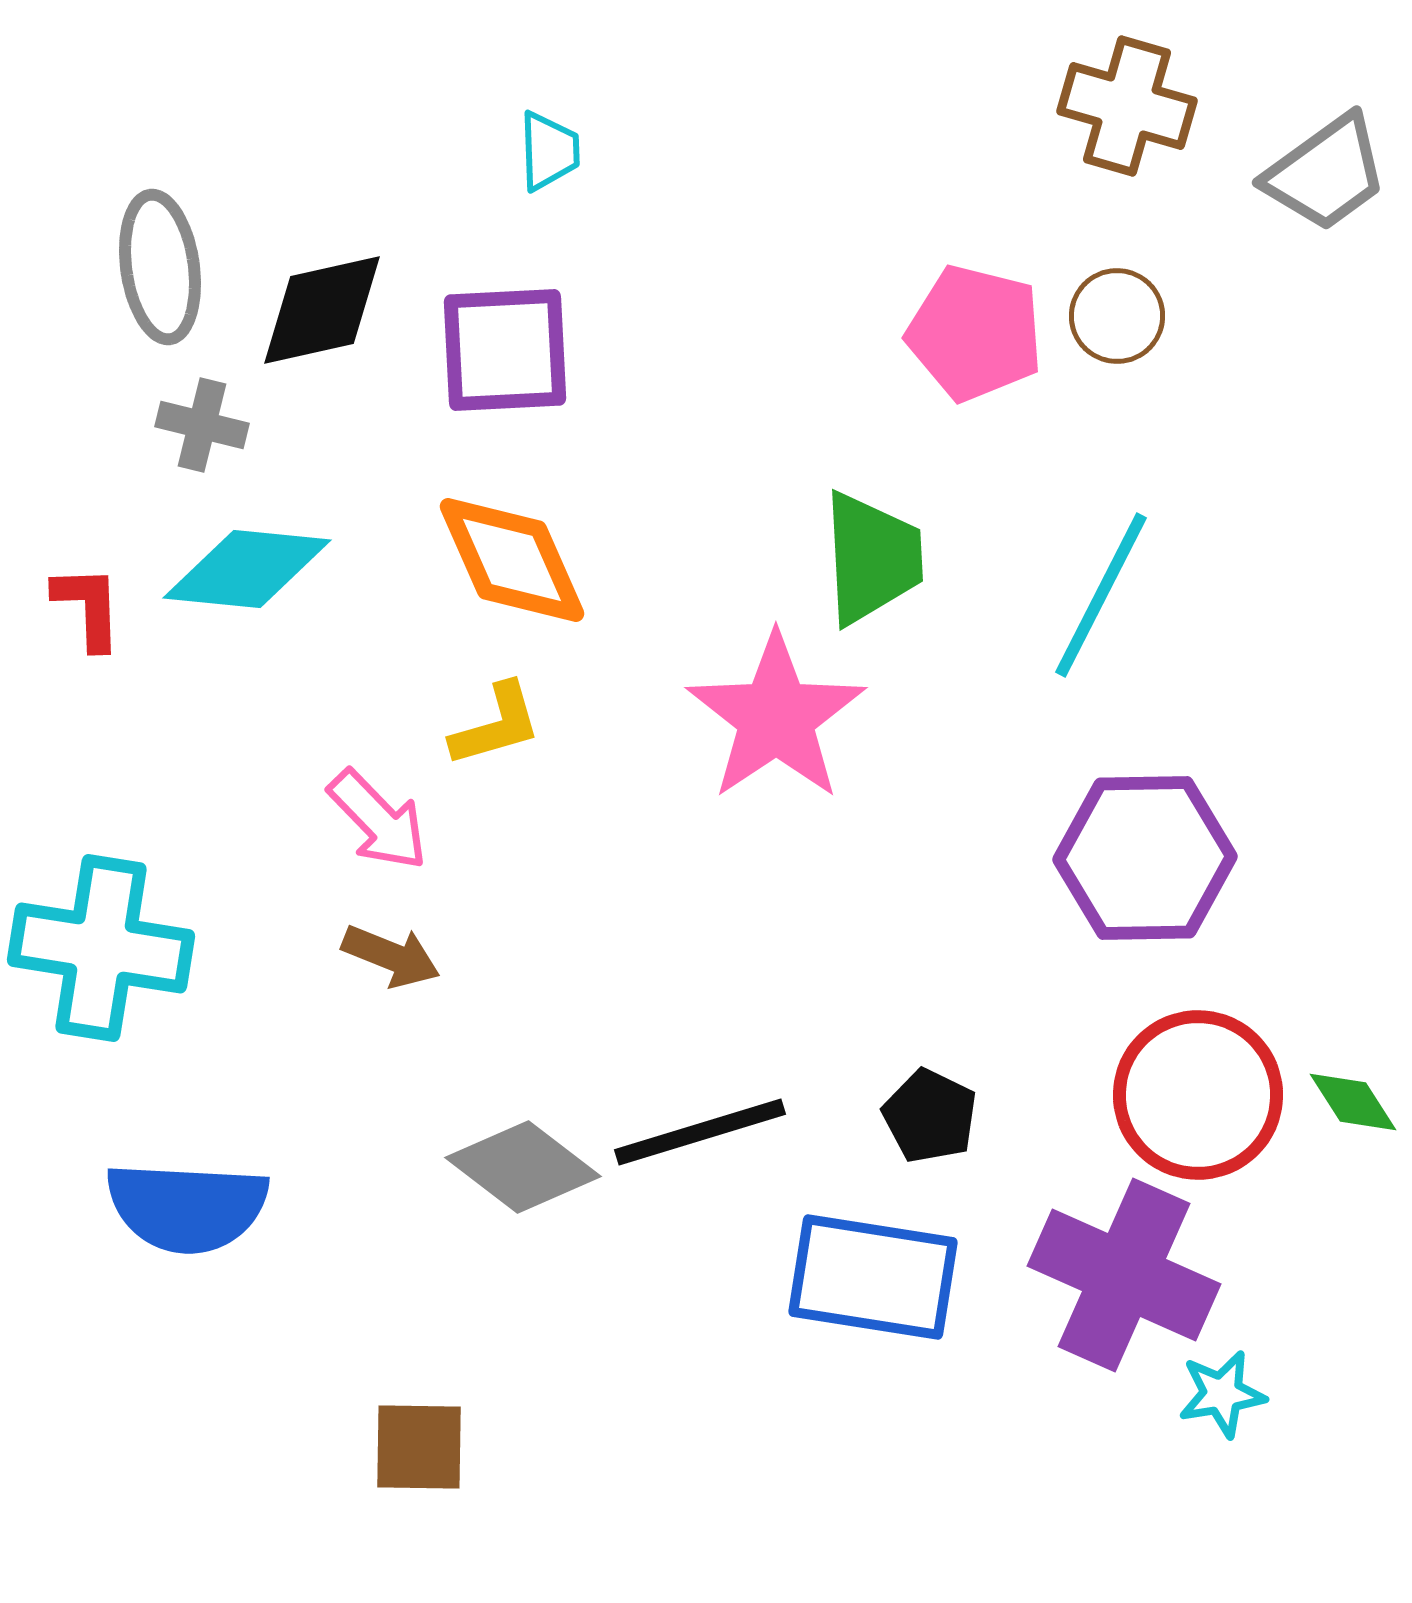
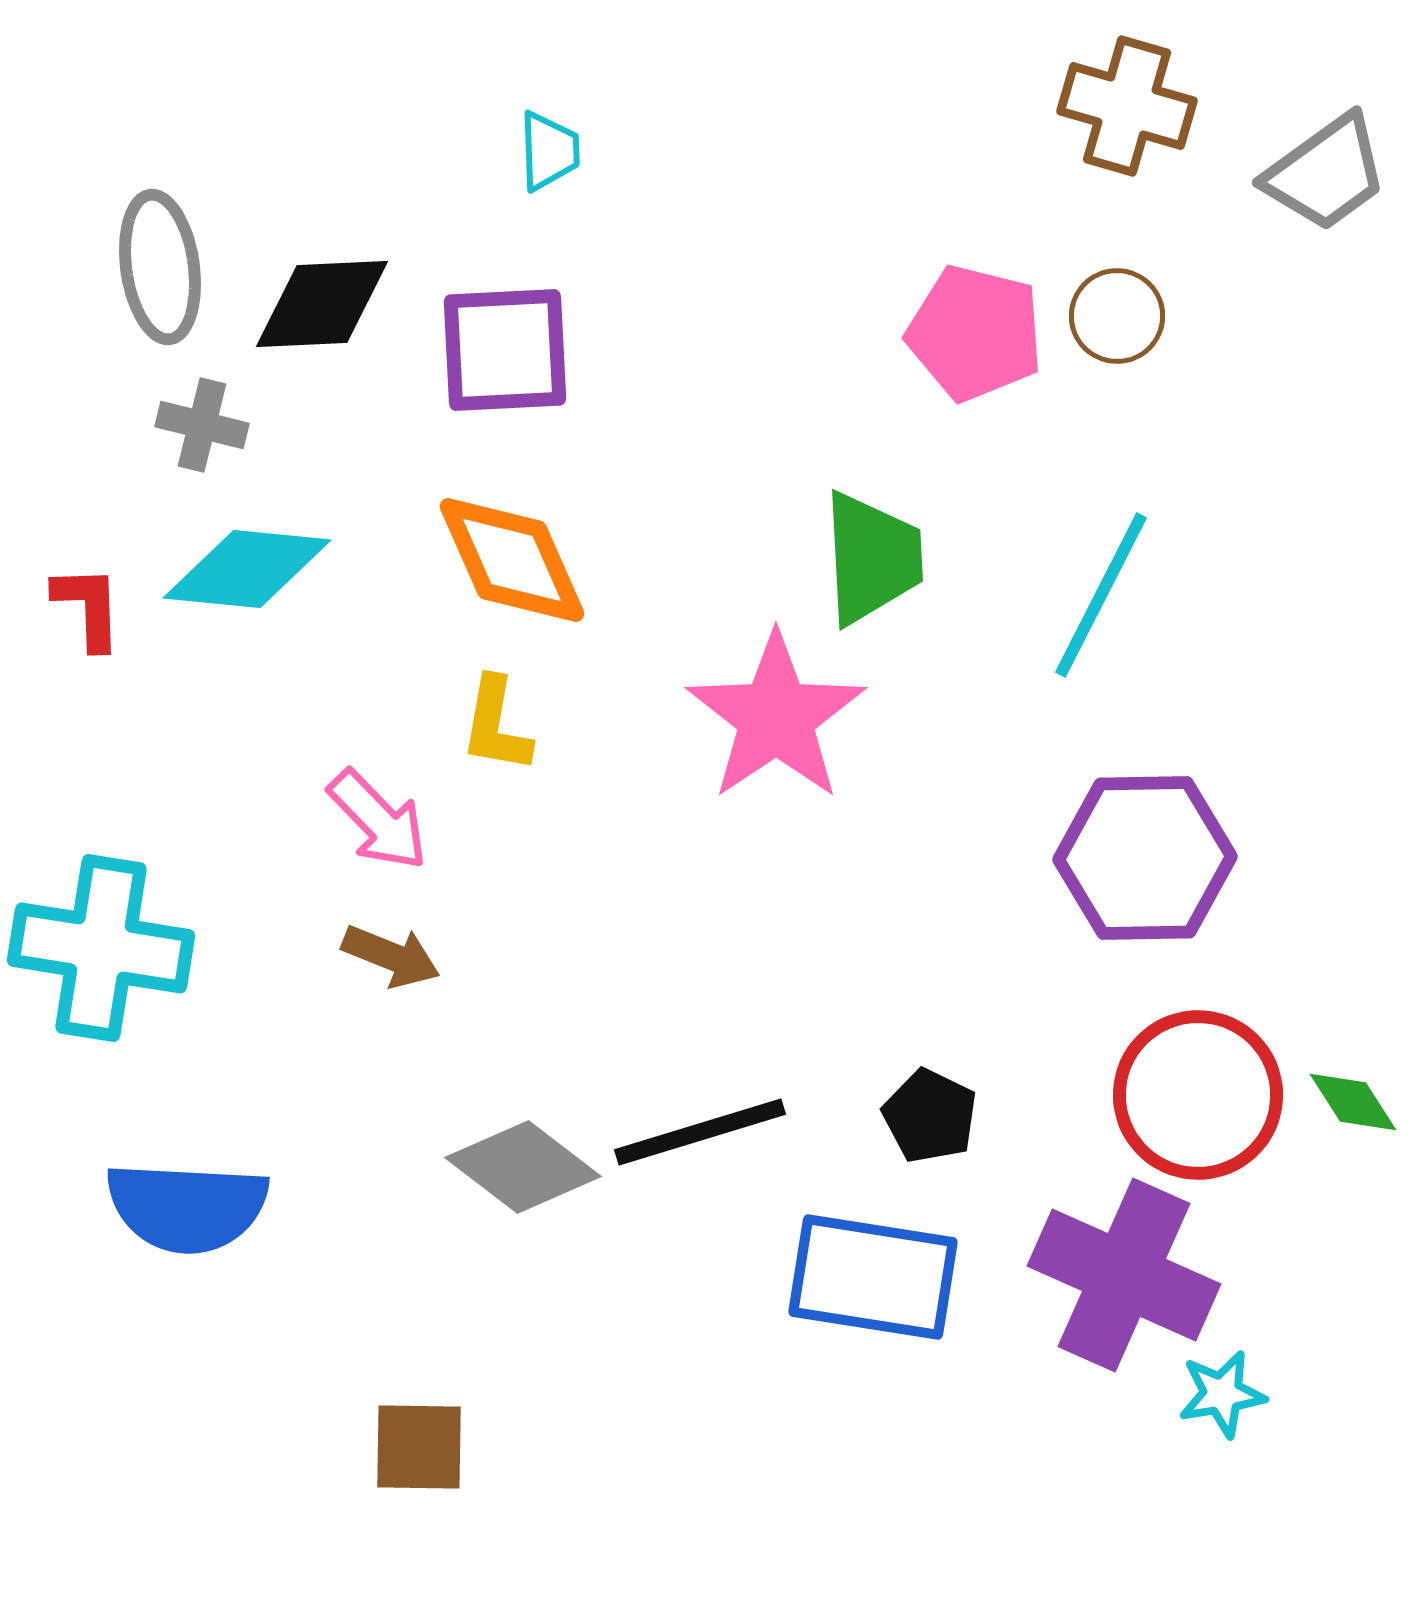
black diamond: moved 6 px up; rotated 10 degrees clockwise
yellow L-shape: rotated 116 degrees clockwise
